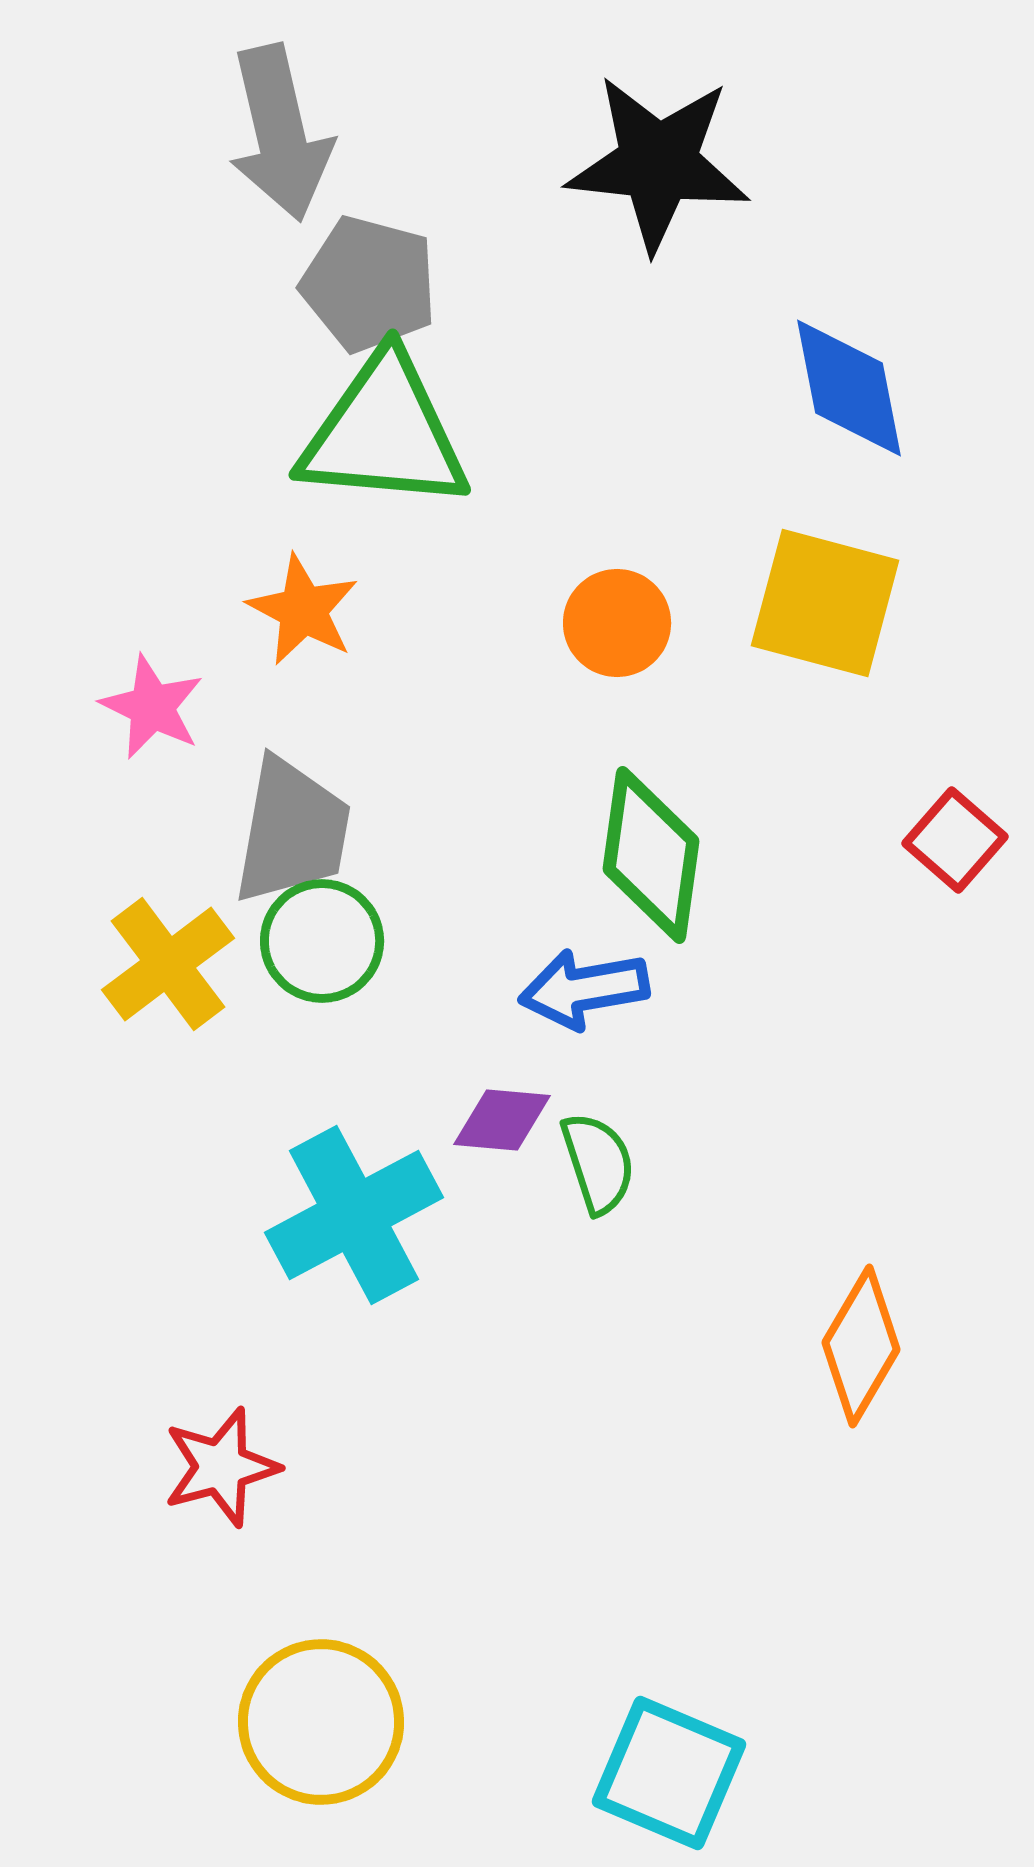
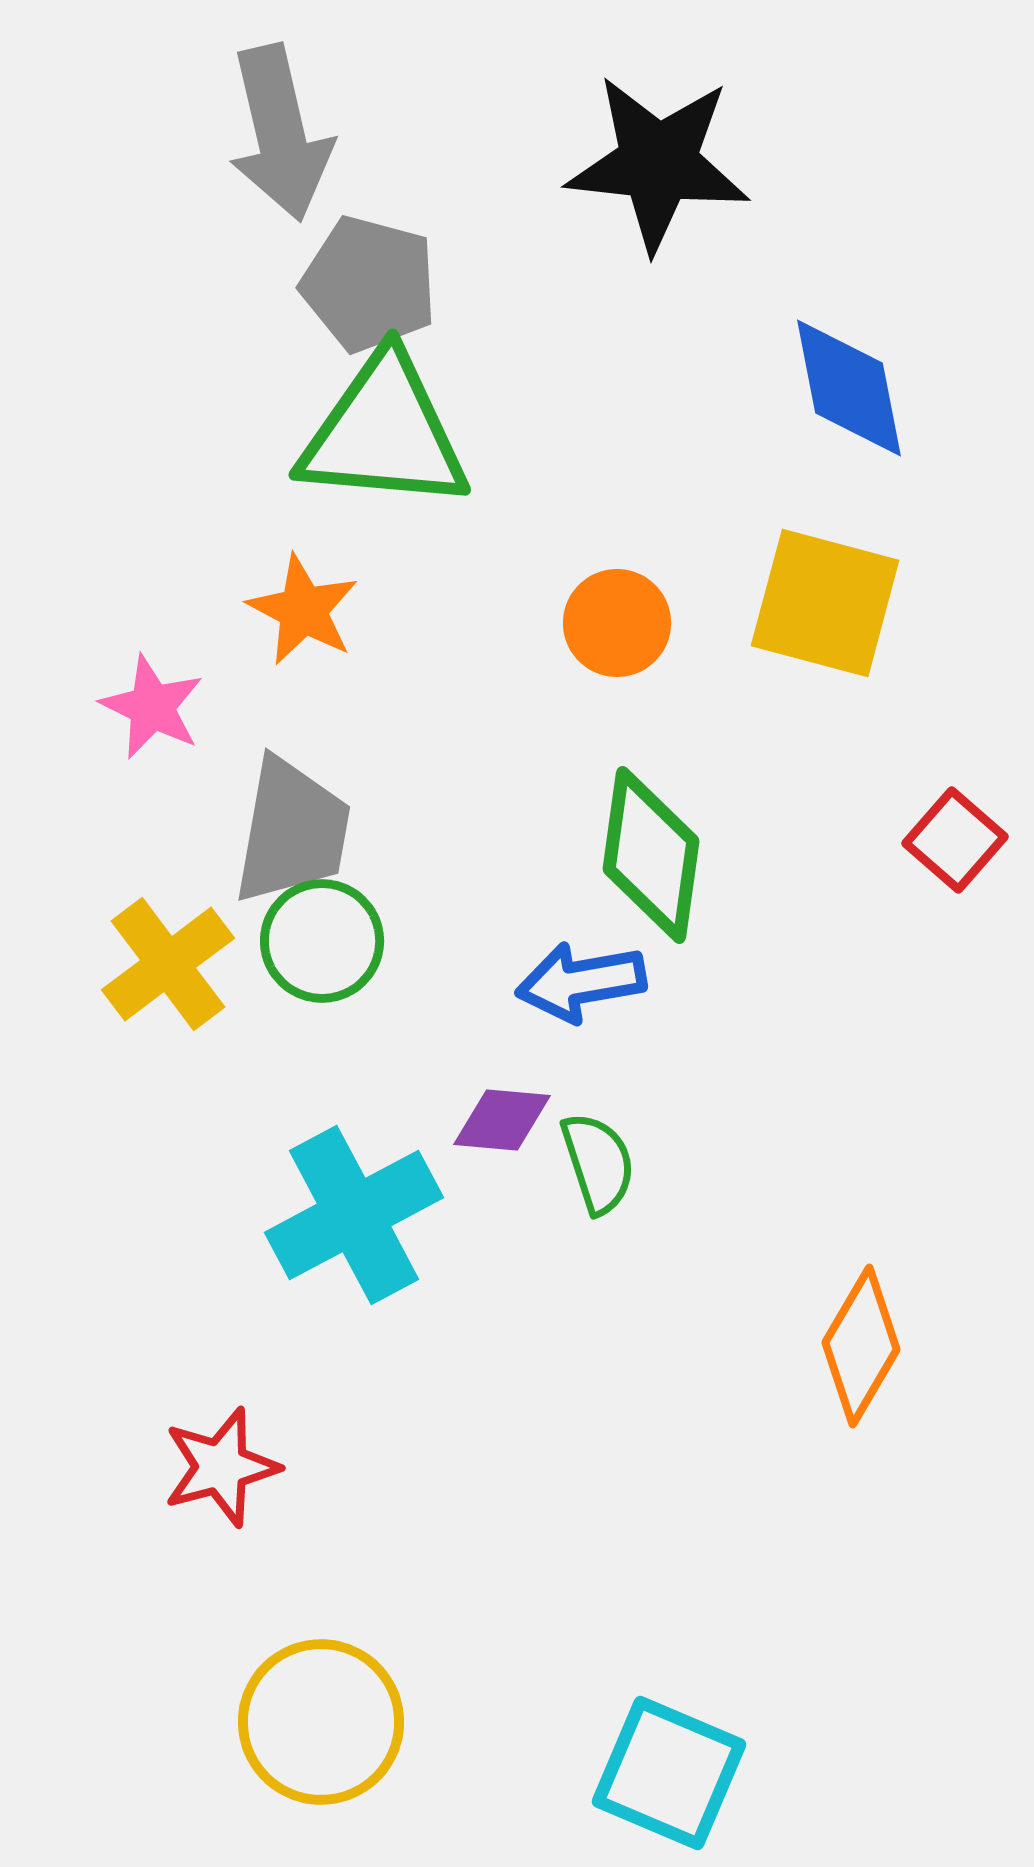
blue arrow: moved 3 px left, 7 px up
